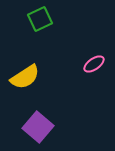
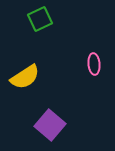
pink ellipse: rotated 60 degrees counterclockwise
purple square: moved 12 px right, 2 px up
